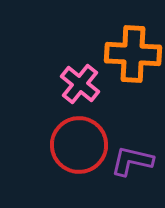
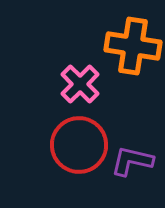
orange cross: moved 8 px up; rotated 6 degrees clockwise
pink cross: rotated 6 degrees clockwise
